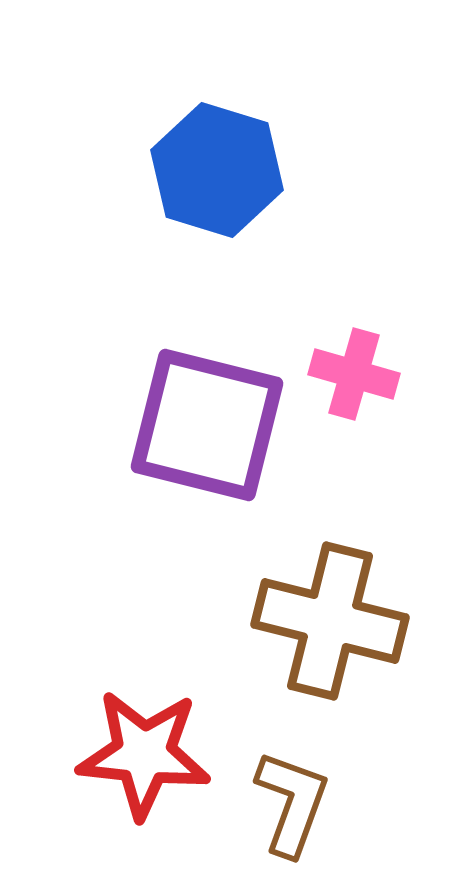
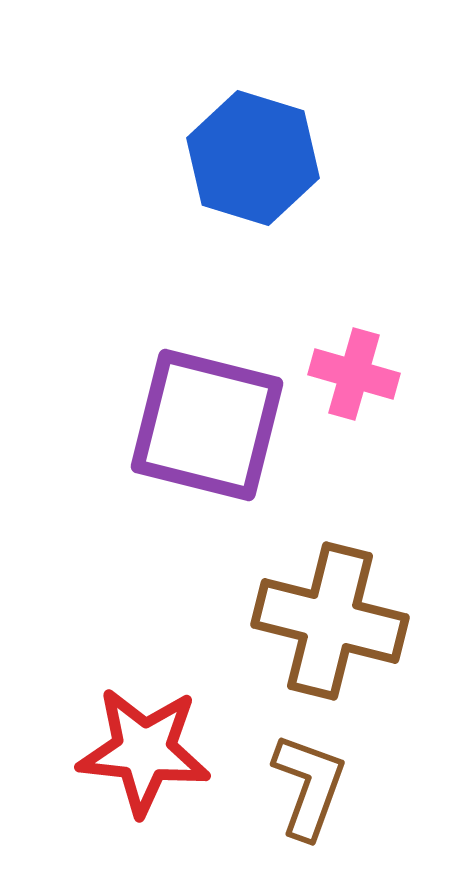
blue hexagon: moved 36 px right, 12 px up
red star: moved 3 px up
brown L-shape: moved 17 px right, 17 px up
